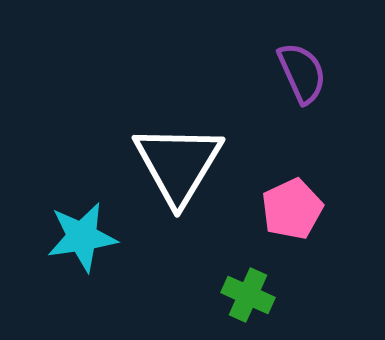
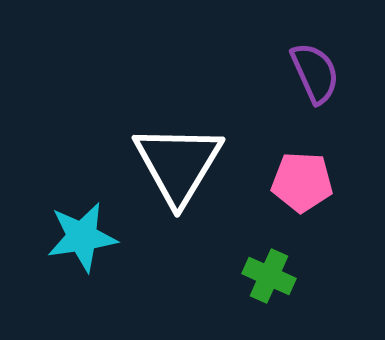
purple semicircle: moved 13 px right
pink pentagon: moved 10 px right, 27 px up; rotated 28 degrees clockwise
green cross: moved 21 px right, 19 px up
